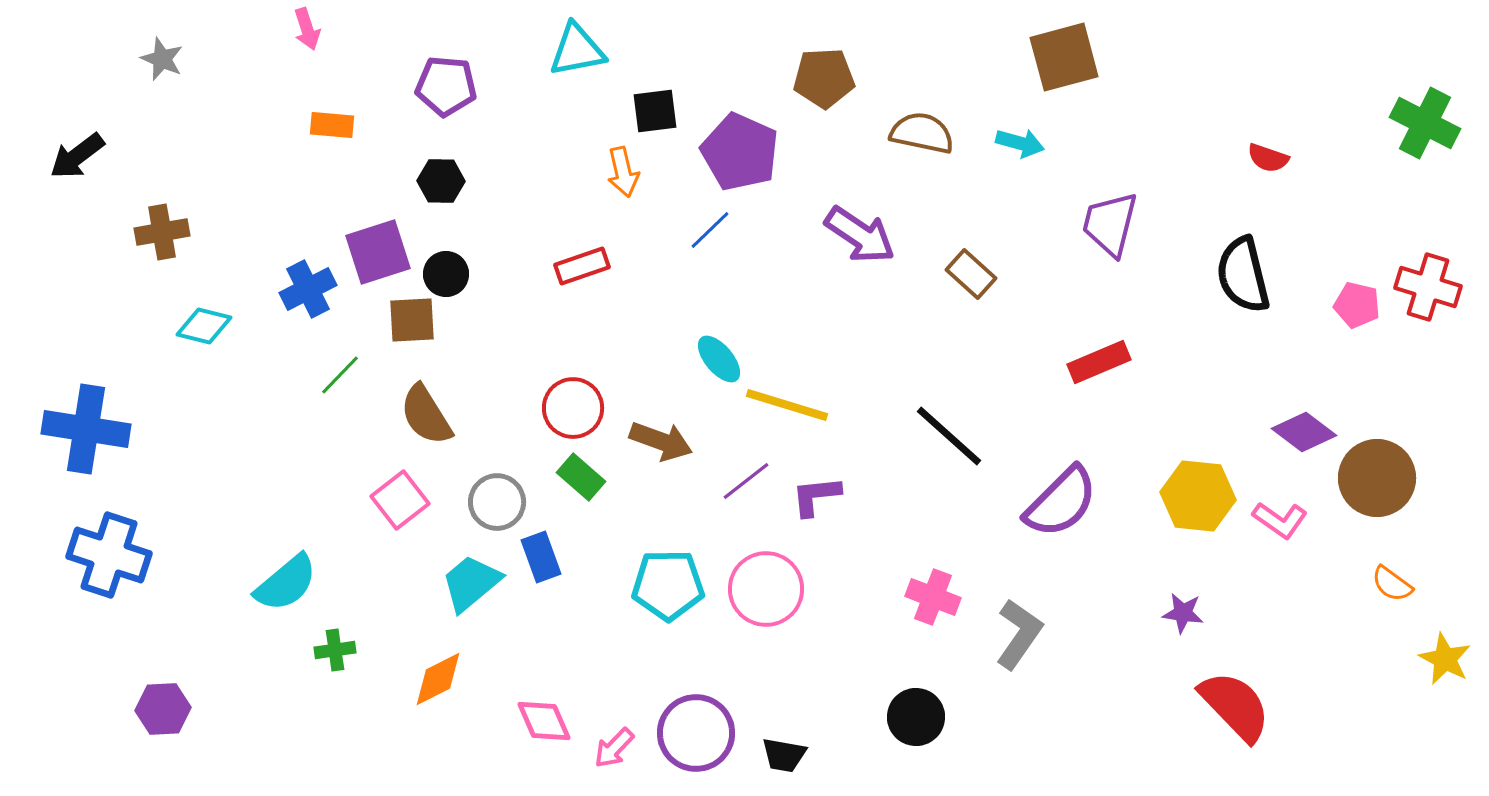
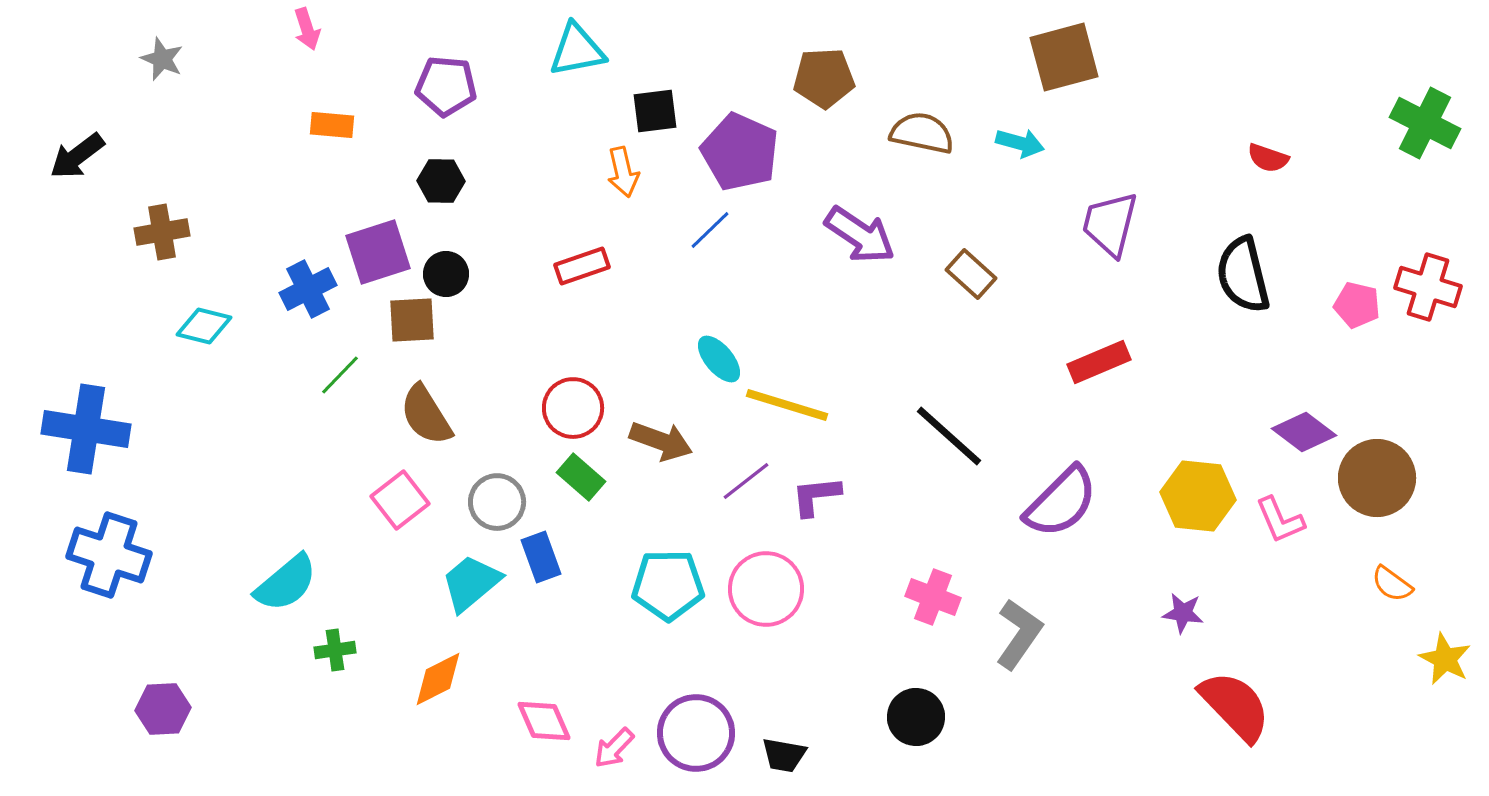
pink L-shape at (1280, 520): rotated 32 degrees clockwise
